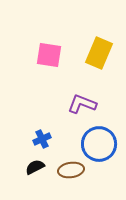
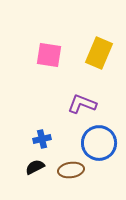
blue cross: rotated 12 degrees clockwise
blue circle: moved 1 px up
